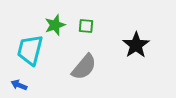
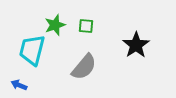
cyan trapezoid: moved 2 px right
